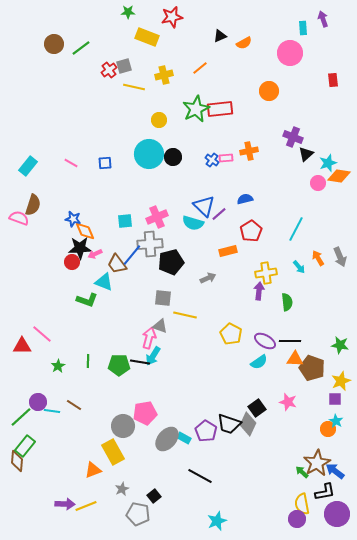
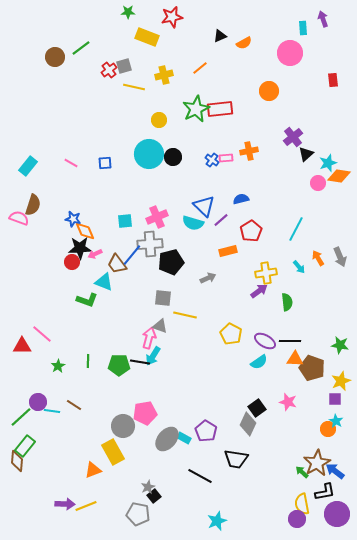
brown circle at (54, 44): moved 1 px right, 13 px down
purple cross at (293, 137): rotated 30 degrees clockwise
blue semicircle at (245, 199): moved 4 px left
purple line at (219, 214): moved 2 px right, 6 px down
purple arrow at (259, 291): rotated 48 degrees clockwise
black trapezoid at (229, 424): moved 7 px right, 35 px down; rotated 10 degrees counterclockwise
gray star at (122, 489): moved 26 px right, 2 px up
